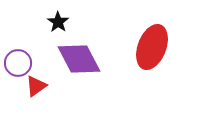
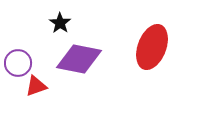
black star: moved 2 px right, 1 px down
purple diamond: rotated 51 degrees counterclockwise
red triangle: rotated 15 degrees clockwise
